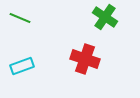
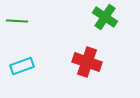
green line: moved 3 px left, 3 px down; rotated 20 degrees counterclockwise
red cross: moved 2 px right, 3 px down
